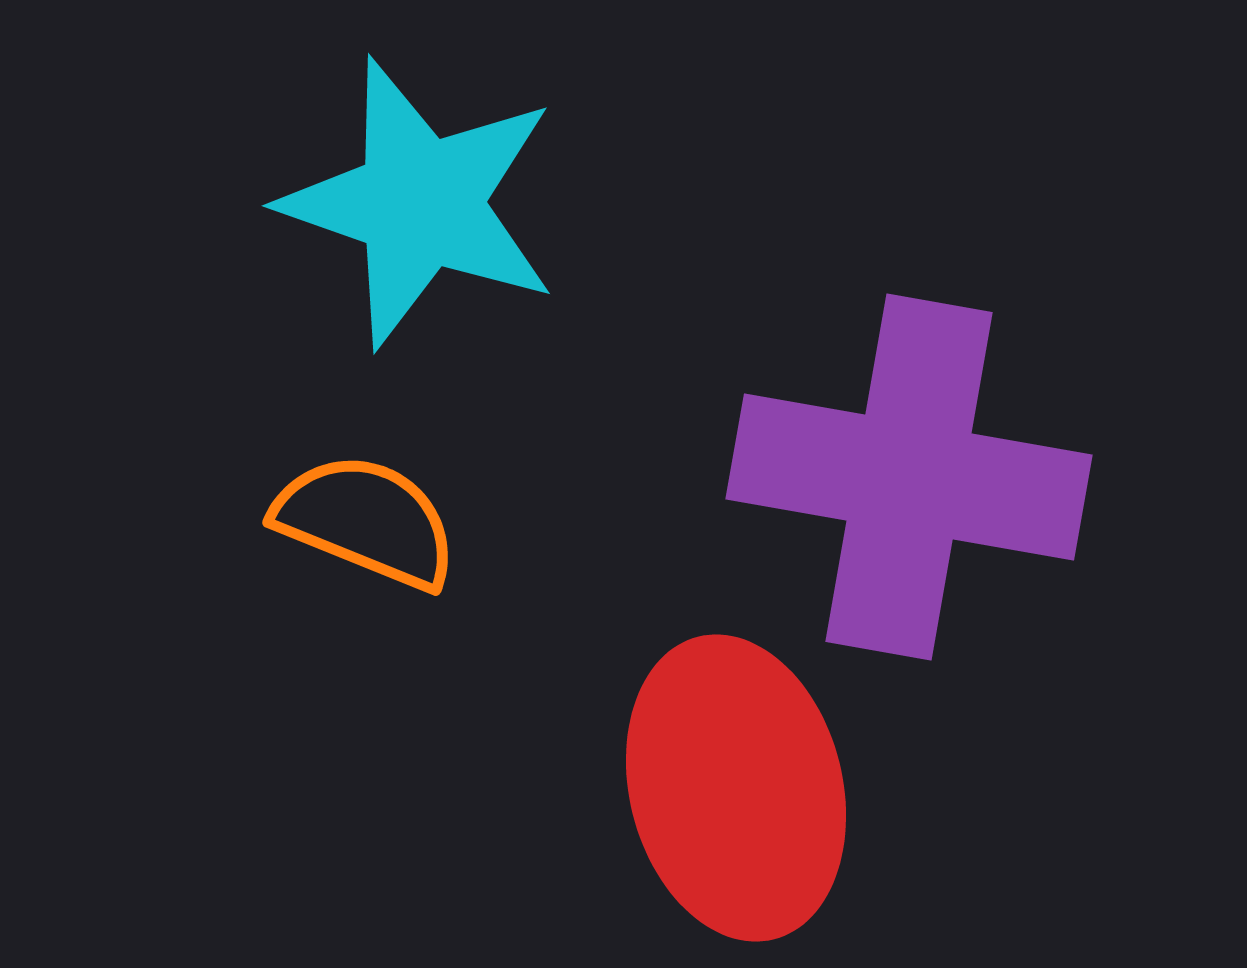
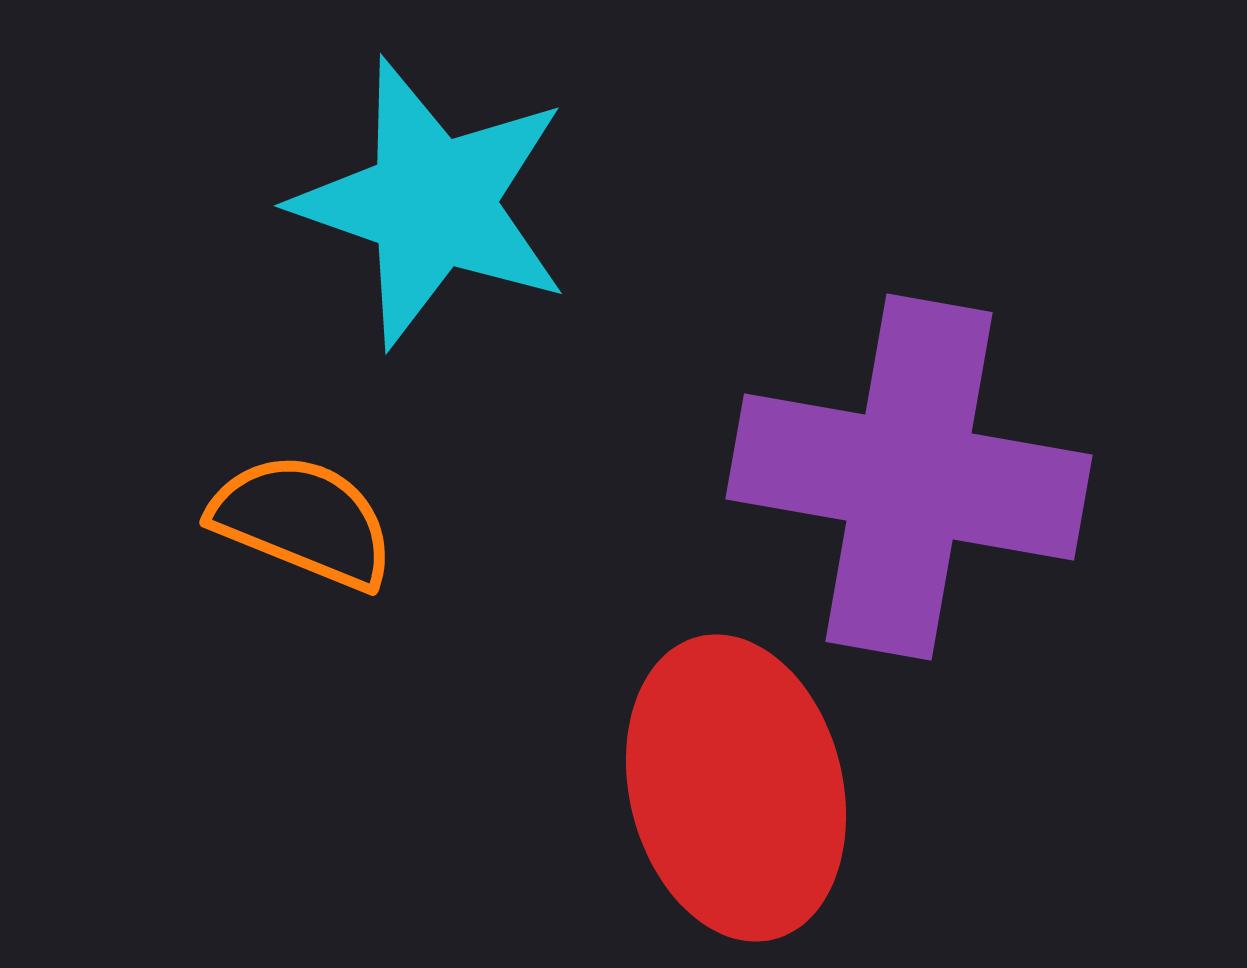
cyan star: moved 12 px right
orange semicircle: moved 63 px left
